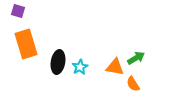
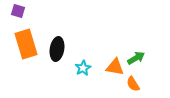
black ellipse: moved 1 px left, 13 px up
cyan star: moved 3 px right, 1 px down
